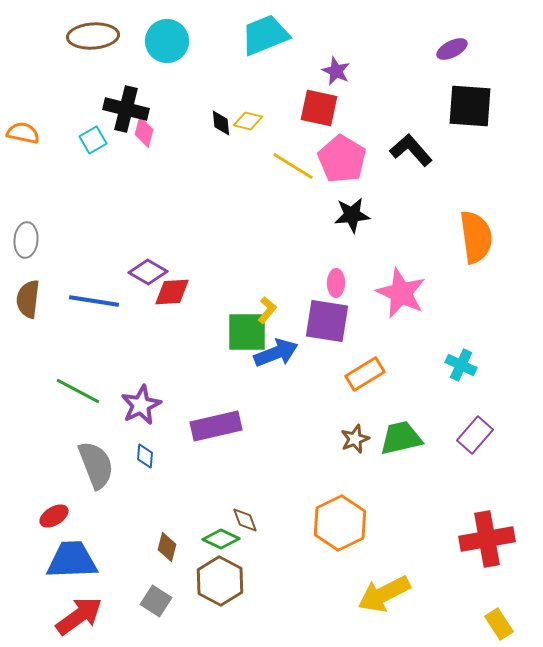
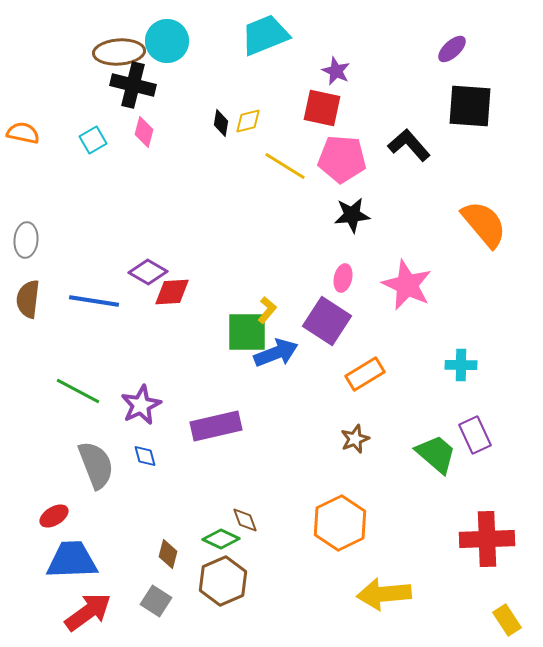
brown ellipse at (93, 36): moved 26 px right, 16 px down
purple ellipse at (452, 49): rotated 16 degrees counterclockwise
red square at (319, 108): moved 3 px right
black cross at (126, 109): moved 7 px right, 24 px up
yellow diamond at (248, 121): rotated 28 degrees counterclockwise
black diamond at (221, 123): rotated 16 degrees clockwise
black L-shape at (411, 150): moved 2 px left, 5 px up
pink pentagon at (342, 159): rotated 27 degrees counterclockwise
yellow line at (293, 166): moved 8 px left
orange semicircle at (476, 237): moved 8 px right, 13 px up; rotated 32 degrees counterclockwise
pink ellipse at (336, 283): moved 7 px right, 5 px up; rotated 12 degrees clockwise
pink star at (401, 293): moved 6 px right, 8 px up
purple square at (327, 321): rotated 24 degrees clockwise
cyan cross at (461, 365): rotated 24 degrees counterclockwise
purple rectangle at (475, 435): rotated 66 degrees counterclockwise
green trapezoid at (401, 438): moved 35 px right, 16 px down; rotated 54 degrees clockwise
blue diamond at (145, 456): rotated 20 degrees counterclockwise
red cross at (487, 539): rotated 8 degrees clockwise
brown diamond at (167, 547): moved 1 px right, 7 px down
brown hexagon at (220, 581): moved 3 px right; rotated 9 degrees clockwise
yellow arrow at (384, 594): rotated 22 degrees clockwise
red arrow at (79, 616): moved 9 px right, 4 px up
yellow rectangle at (499, 624): moved 8 px right, 4 px up
